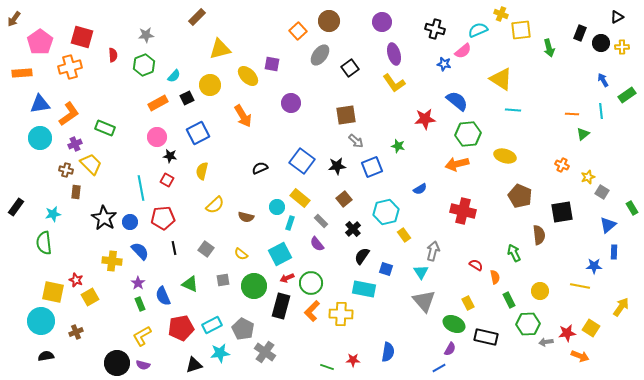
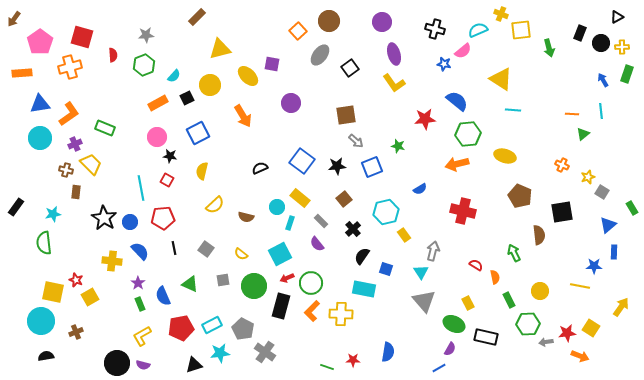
green rectangle at (627, 95): moved 21 px up; rotated 36 degrees counterclockwise
